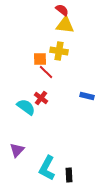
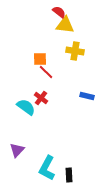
red semicircle: moved 3 px left, 2 px down
yellow cross: moved 16 px right
